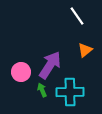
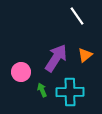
orange triangle: moved 5 px down
purple arrow: moved 6 px right, 7 px up
